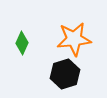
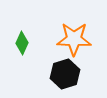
orange star: rotated 8 degrees clockwise
